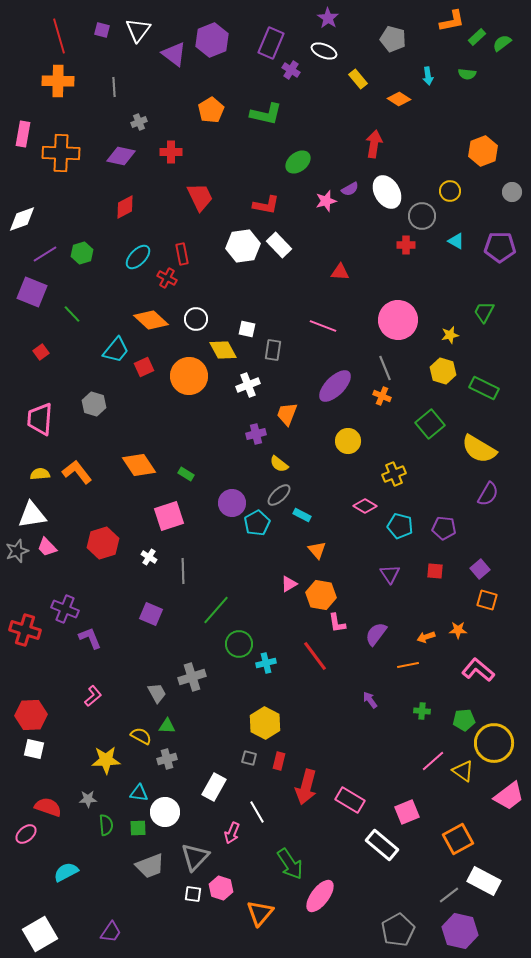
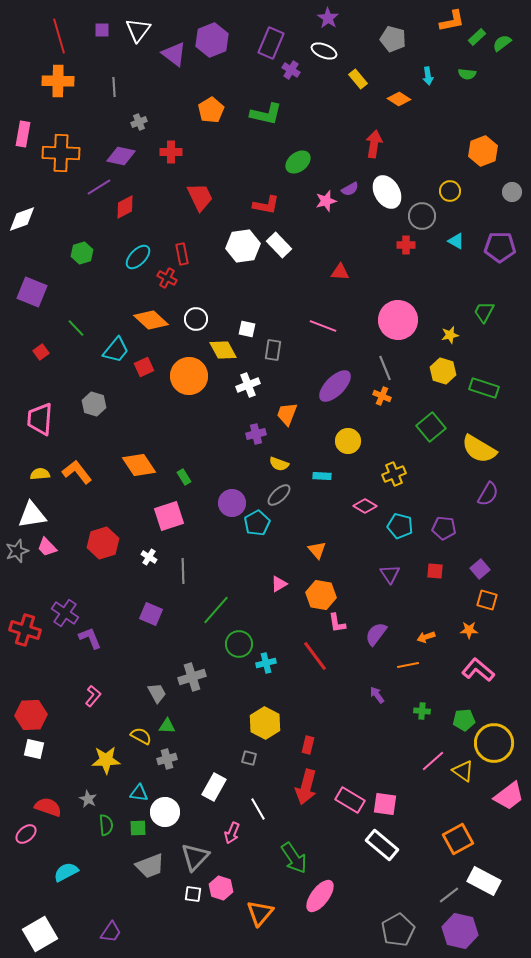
purple square at (102, 30): rotated 14 degrees counterclockwise
purple line at (45, 254): moved 54 px right, 67 px up
green line at (72, 314): moved 4 px right, 14 px down
green rectangle at (484, 388): rotated 8 degrees counterclockwise
green square at (430, 424): moved 1 px right, 3 px down
yellow semicircle at (279, 464): rotated 18 degrees counterclockwise
green rectangle at (186, 474): moved 2 px left, 3 px down; rotated 28 degrees clockwise
cyan rectangle at (302, 515): moved 20 px right, 39 px up; rotated 24 degrees counterclockwise
pink triangle at (289, 584): moved 10 px left
purple cross at (65, 609): moved 4 px down; rotated 12 degrees clockwise
orange star at (458, 630): moved 11 px right
pink L-shape at (93, 696): rotated 10 degrees counterclockwise
purple arrow at (370, 700): moved 7 px right, 5 px up
red rectangle at (279, 761): moved 29 px right, 16 px up
gray star at (88, 799): rotated 30 degrees clockwise
white line at (257, 812): moved 1 px right, 3 px up
pink square at (407, 812): moved 22 px left, 8 px up; rotated 30 degrees clockwise
green arrow at (290, 864): moved 4 px right, 6 px up
